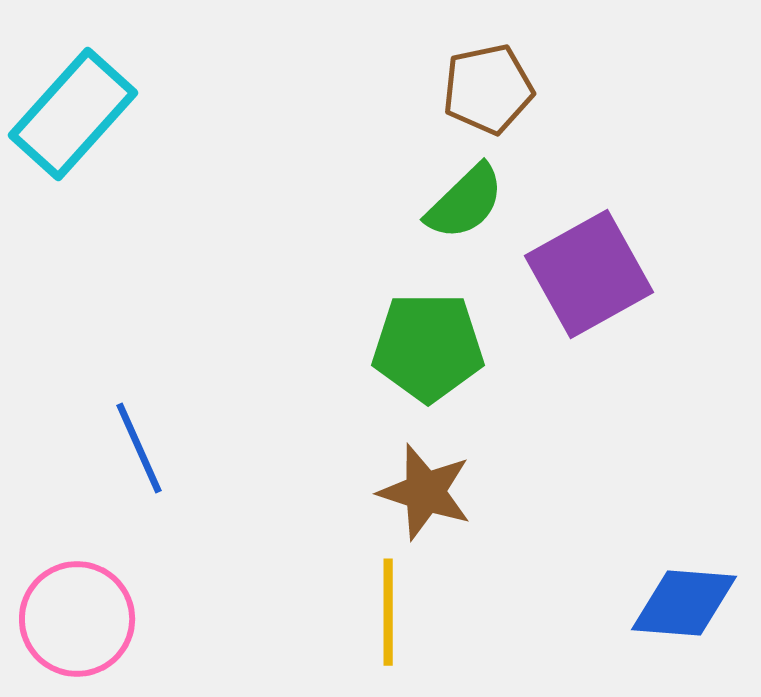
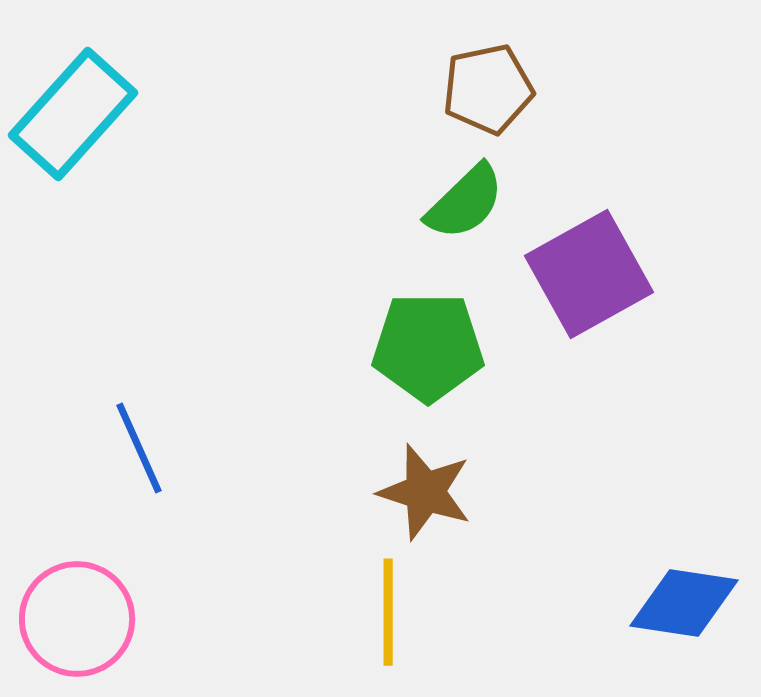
blue diamond: rotated 4 degrees clockwise
